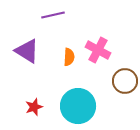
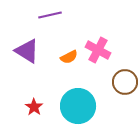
purple line: moved 3 px left
orange semicircle: rotated 60 degrees clockwise
brown circle: moved 1 px down
red star: rotated 18 degrees counterclockwise
